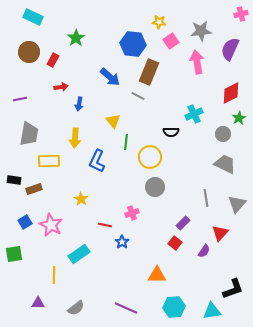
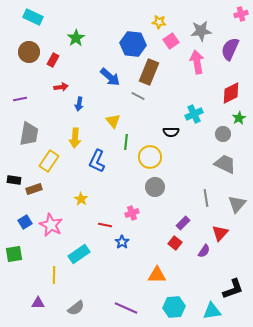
yellow rectangle at (49, 161): rotated 55 degrees counterclockwise
